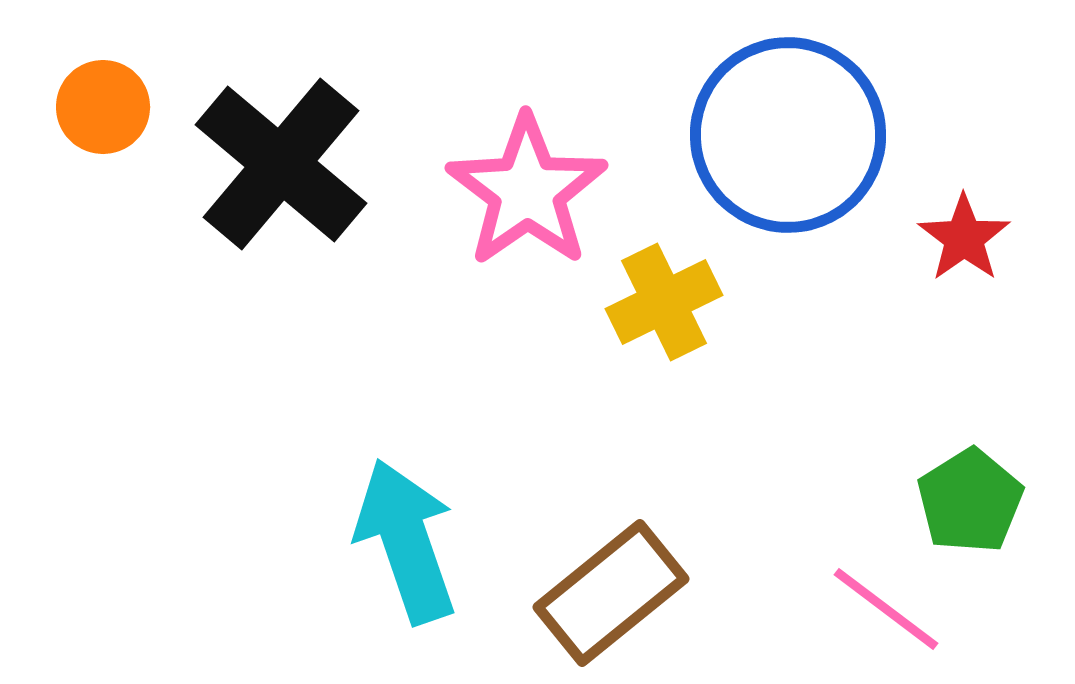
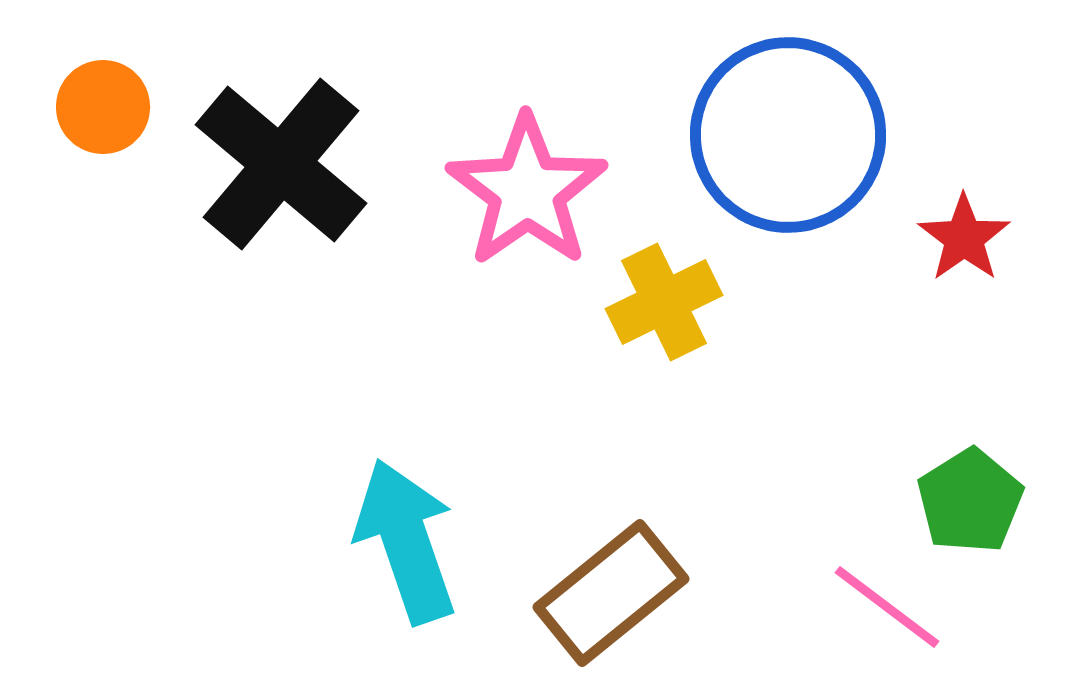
pink line: moved 1 px right, 2 px up
